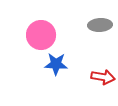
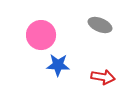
gray ellipse: rotated 25 degrees clockwise
blue star: moved 2 px right, 1 px down
